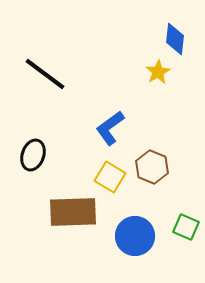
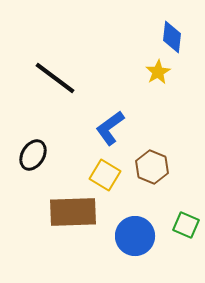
blue diamond: moved 3 px left, 2 px up
black line: moved 10 px right, 4 px down
black ellipse: rotated 12 degrees clockwise
yellow square: moved 5 px left, 2 px up
green square: moved 2 px up
